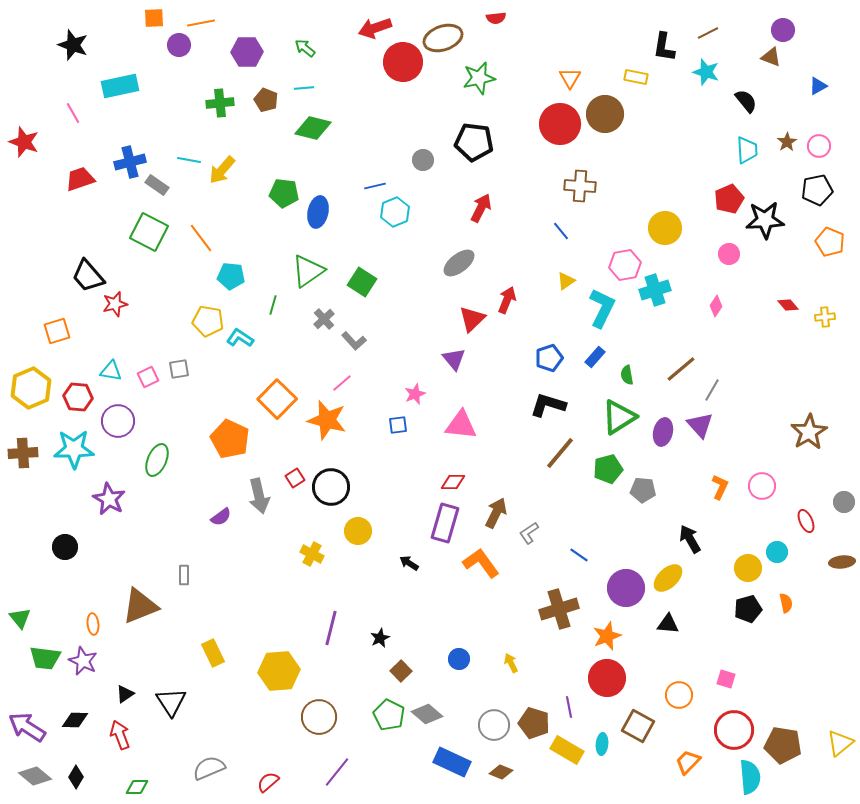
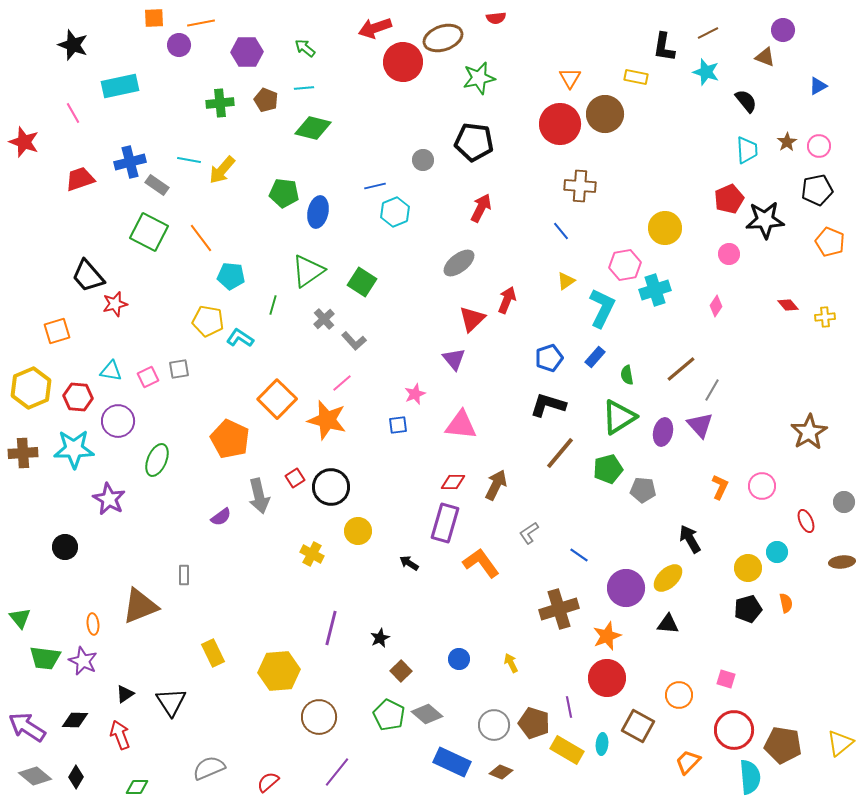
brown triangle at (771, 57): moved 6 px left
brown arrow at (496, 513): moved 28 px up
